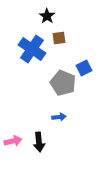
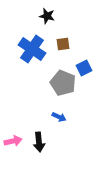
black star: rotated 21 degrees counterclockwise
brown square: moved 4 px right, 6 px down
blue arrow: rotated 32 degrees clockwise
